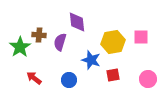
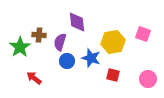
pink square: moved 2 px right, 3 px up; rotated 21 degrees clockwise
blue star: moved 2 px up
red square: rotated 24 degrees clockwise
blue circle: moved 2 px left, 19 px up
